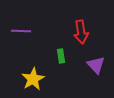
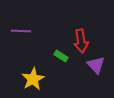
red arrow: moved 9 px down
green rectangle: rotated 48 degrees counterclockwise
